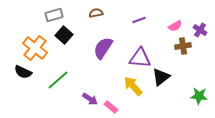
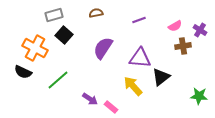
orange cross: rotated 10 degrees counterclockwise
